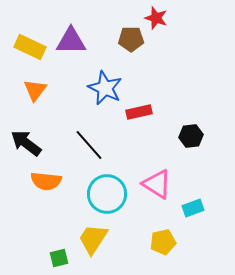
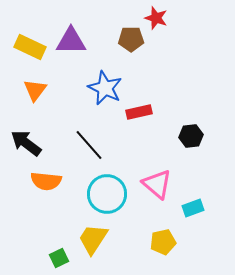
pink triangle: rotated 8 degrees clockwise
green square: rotated 12 degrees counterclockwise
